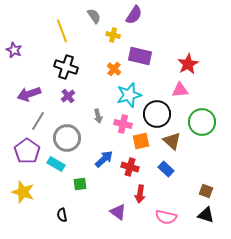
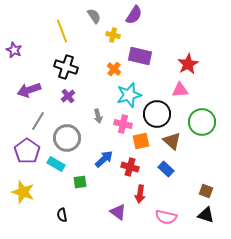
purple arrow: moved 4 px up
green square: moved 2 px up
